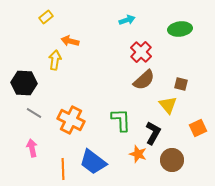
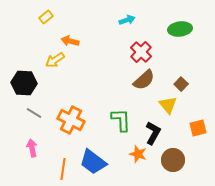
yellow arrow: rotated 132 degrees counterclockwise
brown square: rotated 32 degrees clockwise
orange square: rotated 12 degrees clockwise
brown circle: moved 1 px right
orange line: rotated 10 degrees clockwise
